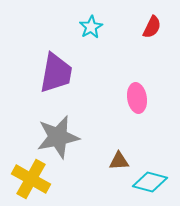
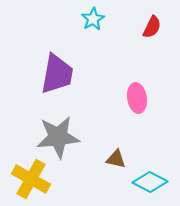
cyan star: moved 2 px right, 8 px up
purple trapezoid: moved 1 px right, 1 px down
gray star: rotated 6 degrees clockwise
brown triangle: moved 3 px left, 2 px up; rotated 15 degrees clockwise
cyan diamond: rotated 12 degrees clockwise
